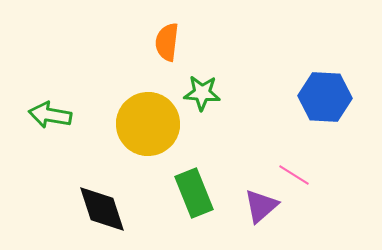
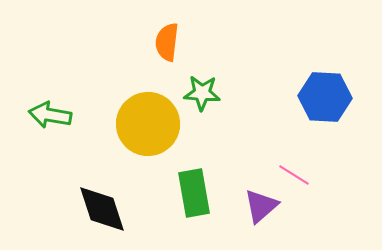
green rectangle: rotated 12 degrees clockwise
